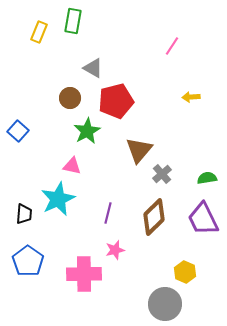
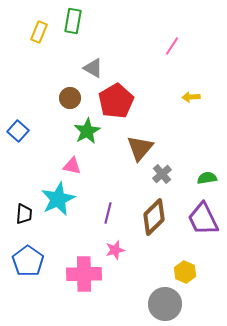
red pentagon: rotated 16 degrees counterclockwise
brown triangle: moved 1 px right, 2 px up
